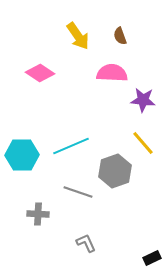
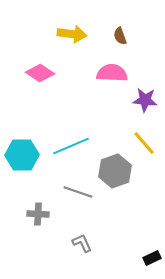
yellow arrow: moved 6 px left, 2 px up; rotated 48 degrees counterclockwise
purple star: moved 2 px right
yellow line: moved 1 px right
gray L-shape: moved 4 px left
